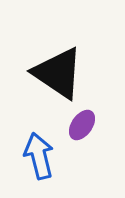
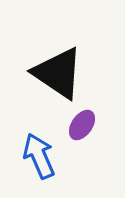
blue arrow: rotated 9 degrees counterclockwise
